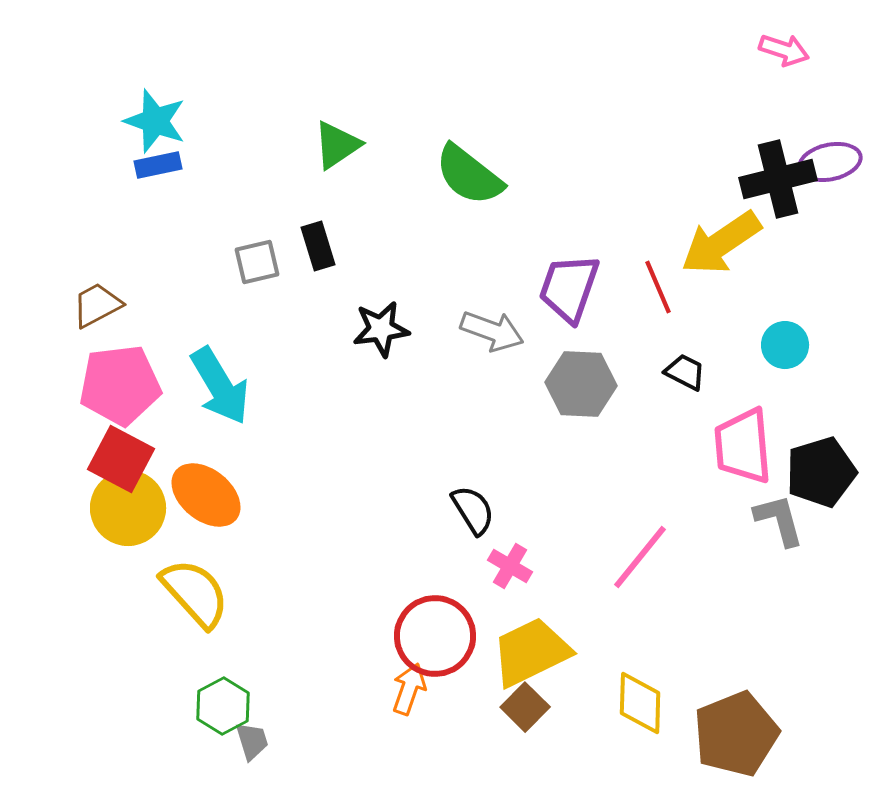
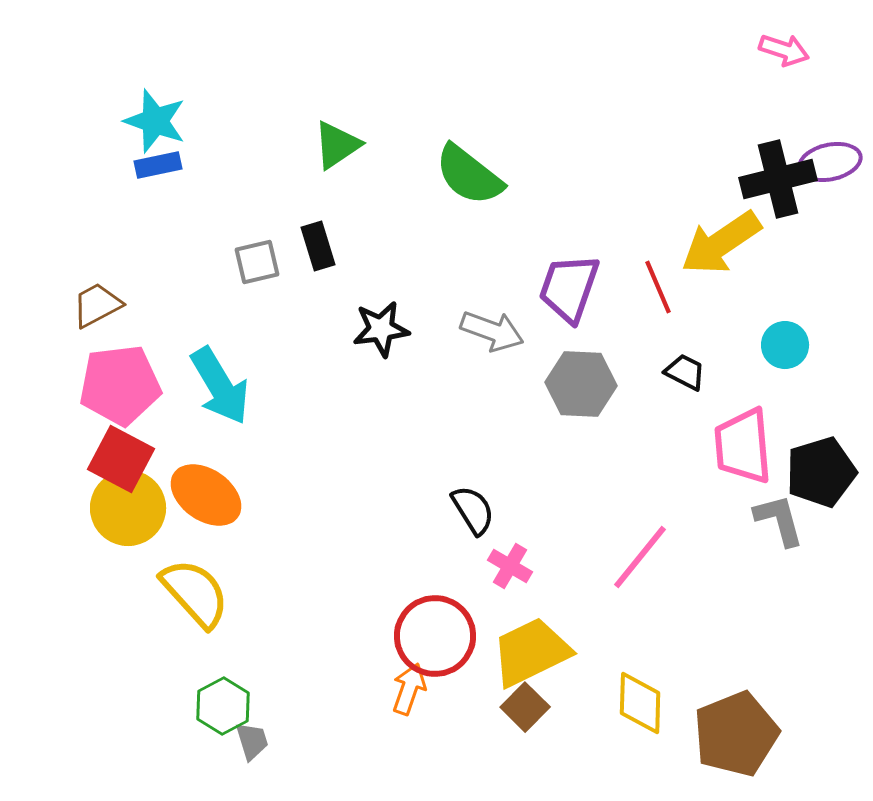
orange ellipse: rotated 4 degrees counterclockwise
